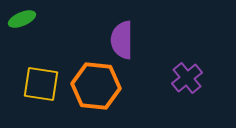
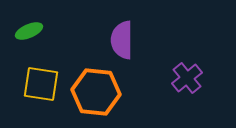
green ellipse: moved 7 px right, 12 px down
orange hexagon: moved 6 px down
